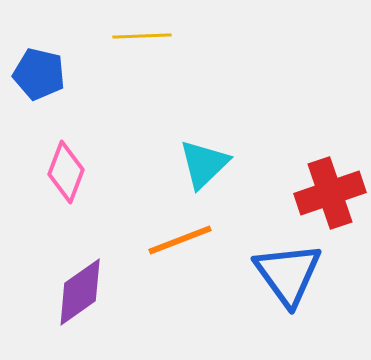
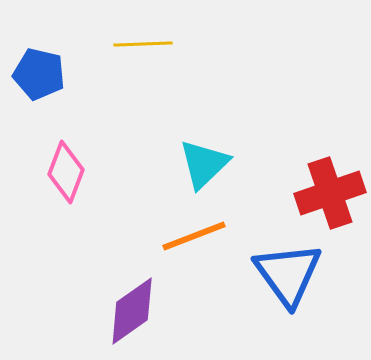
yellow line: moved 1 px right, 8 px down
orange line: moved 14 px right, 4 px up
purple diamond: moved 52 px right, 19 px down
